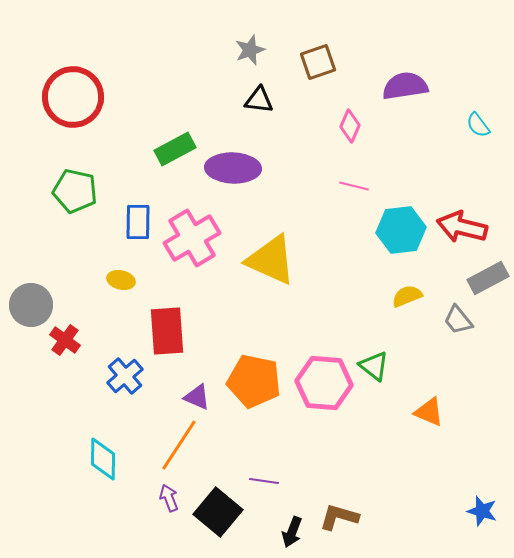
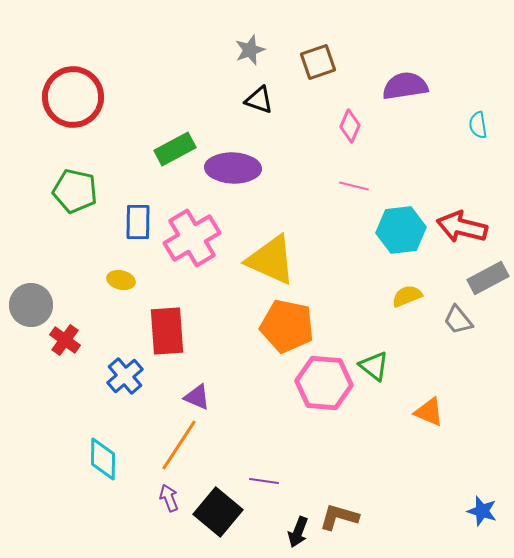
black triangle: rotated 12 degrees clockwise
cyan semicircle: rotated 28 degrees clockwise
orange pentagon: moved 33 px right, 55 px up
black arrow: moved 6 px right
